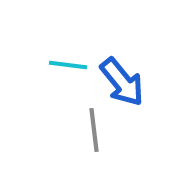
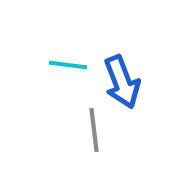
blue arrow: rotated 18 degrees clockwise
